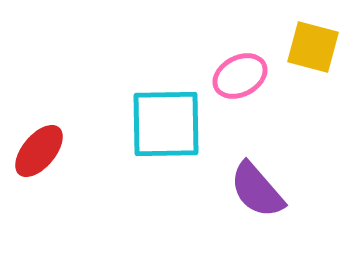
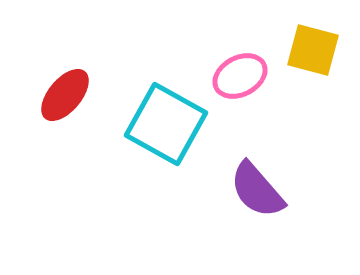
yellow square: moved 3 px down
cyan square: rotated 30 degrees clockwise
red ellipse: moved 26 px right, 56 px up
